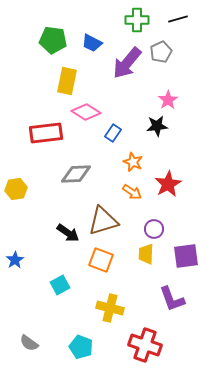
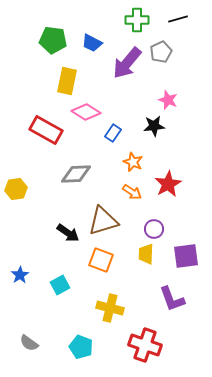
pink star: rotated 18 degrees counterclockwise
black star: moved 3 px left
red rectangle: moved 3 px up; rotated 36 degrees clockwise
blue star: moved 5 px right, 15 px down
